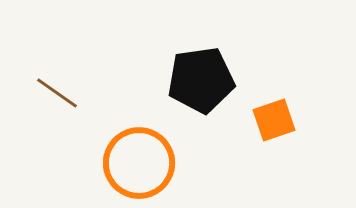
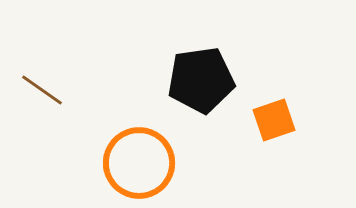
brown line: moved 15 px left, 3 px up
